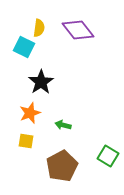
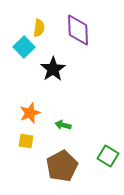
purple diamond: rotated 36 degrees clockwise
cyan square: rotated 20 degrees clockwise
black star: moved 12 px right, 13 px up
